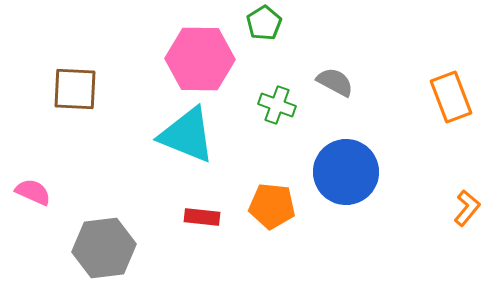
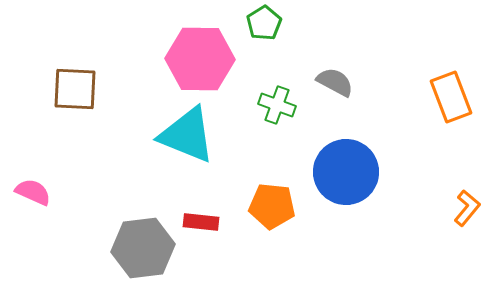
red rectangle: moved 1 px left, 5 px down
gray hexagon: moved 39 px right
